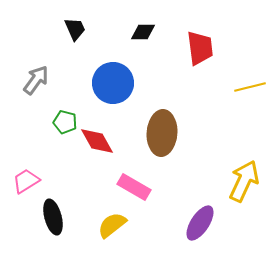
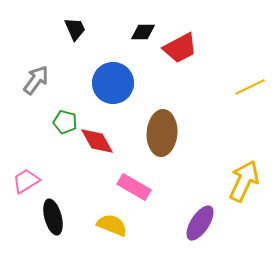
red trapezoid: moved 20 px left; rotated 69 degrees clockwise
yellow line: rotated 12 degrees counterclockwise
yellow semicircle: rotated 60 degrees clockwise
